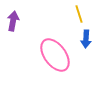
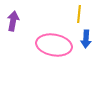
yellow line: rotated 24 degrees clockwise
pink ellipse: moved 1 px left, 10 px up; rotated 44 degrees counterclockwise
